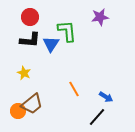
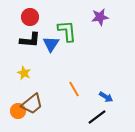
black line: rotated 12 degrees clockwise
